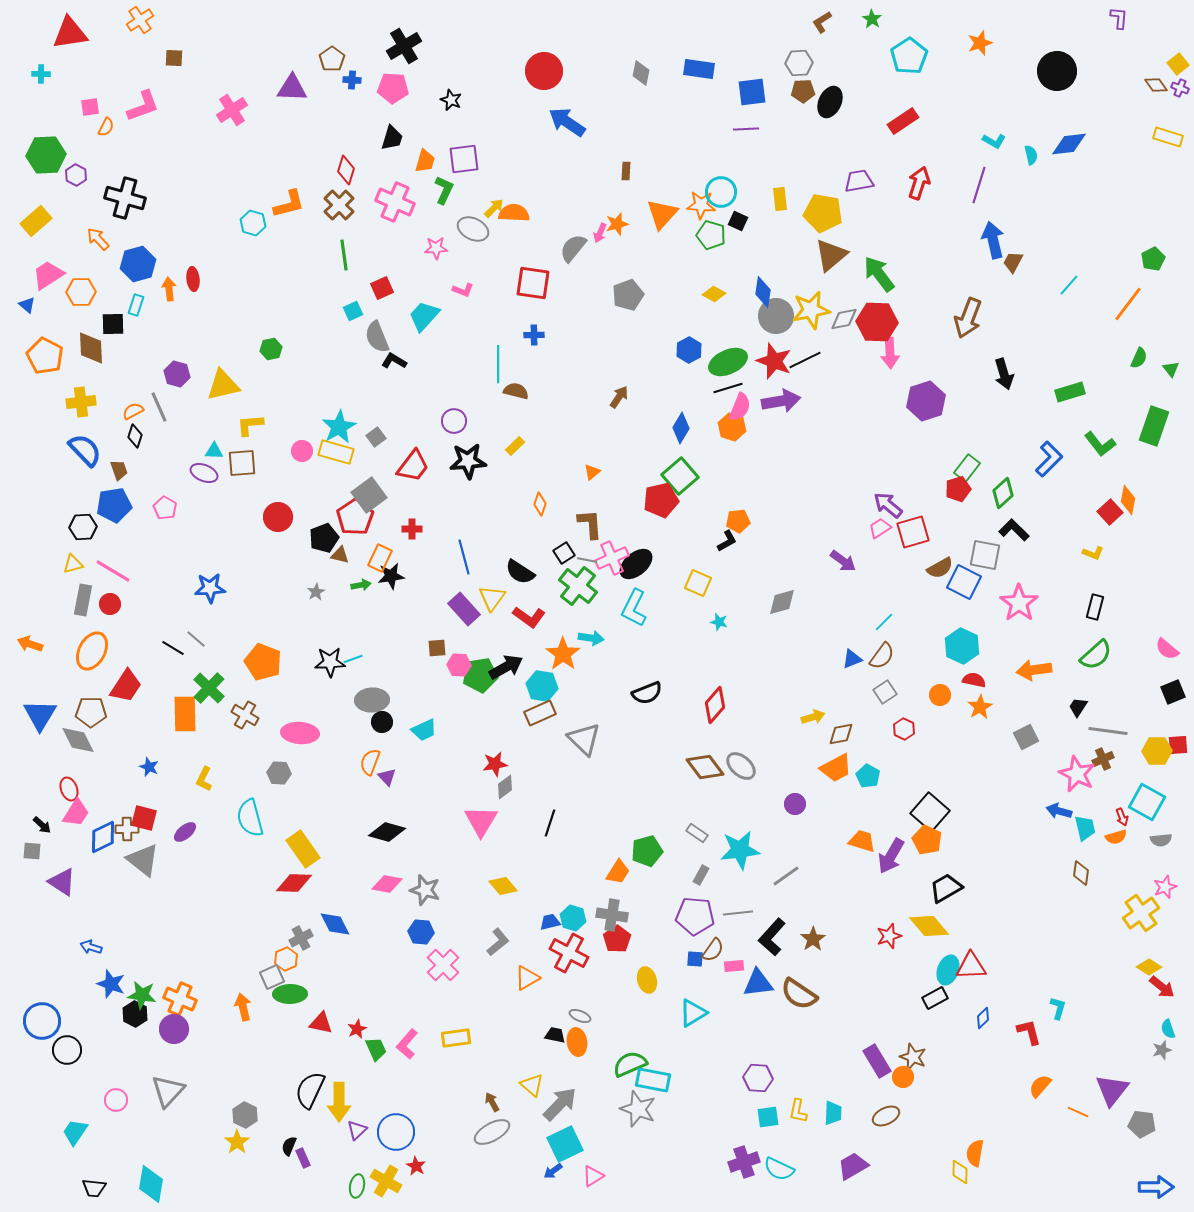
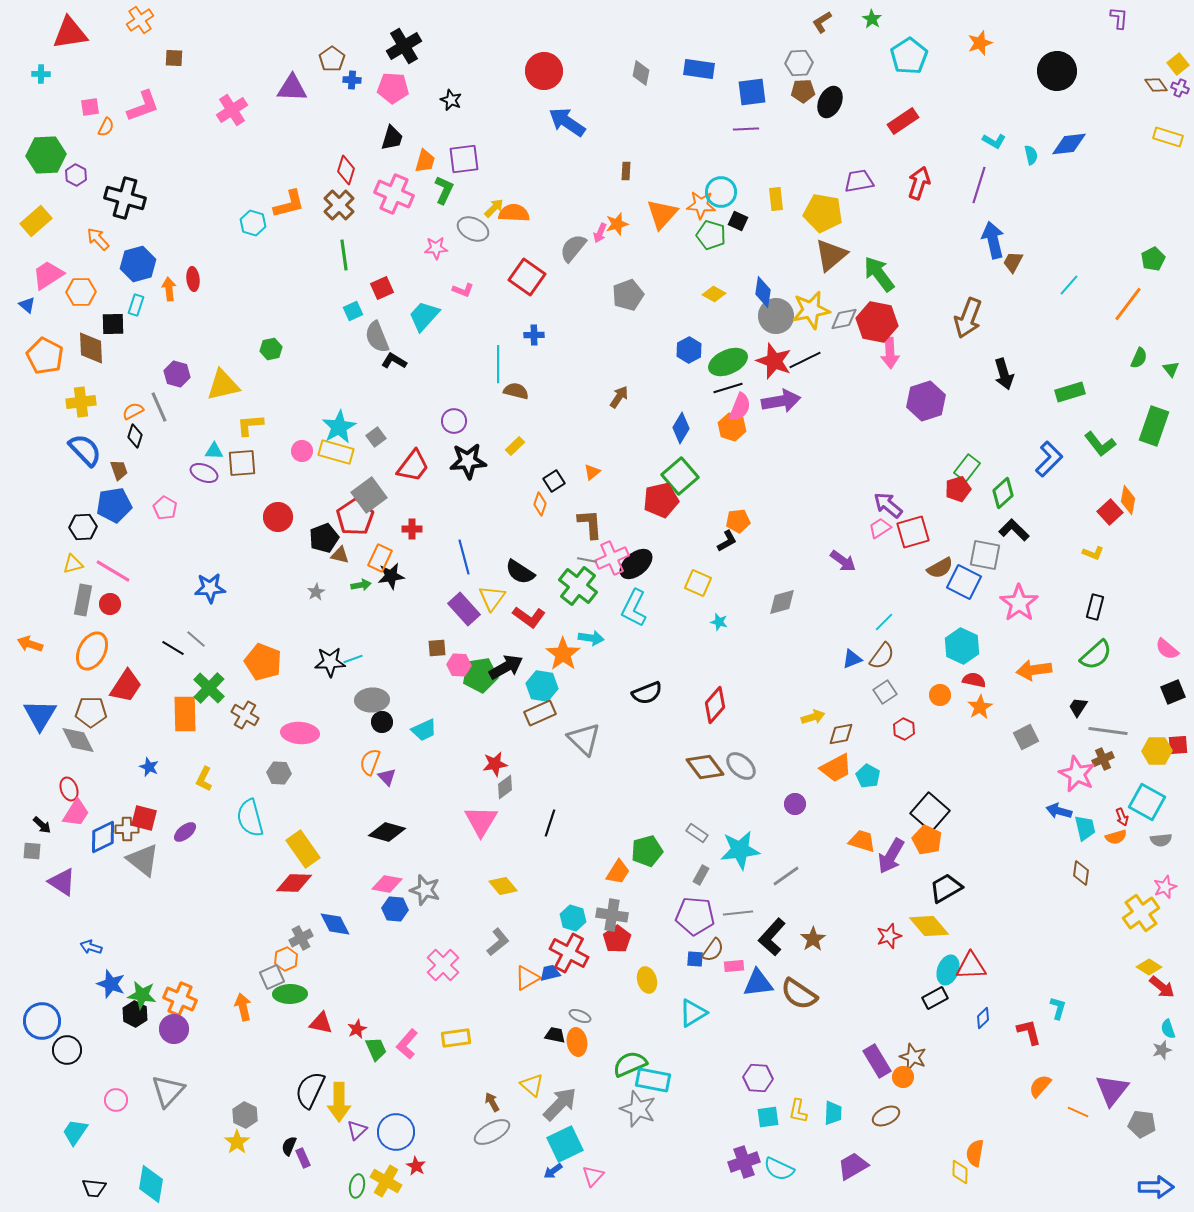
yellow rectangle at (780, 199): moved 4 px left
pink cross at (395, 202): moved 1 px left, 8 px up
red square at (533, 283): moved 6 px left, 6 px up; rotated 27 degrees clockwise
red hexagon at (877, 322): rotated 9 degrees clockwise
black square at (564, 553): moved 10 px left, 72 px up
blue trapezoid at (550, 922): moved 51 px down
blue hexagon at (421, 932): moved 26 px left, 23 px up
pink triangle at (593, 1176): rotated 15 degrees counterclockwise
